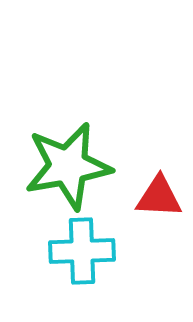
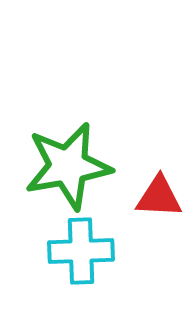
cyan cross: moved 1 px left
